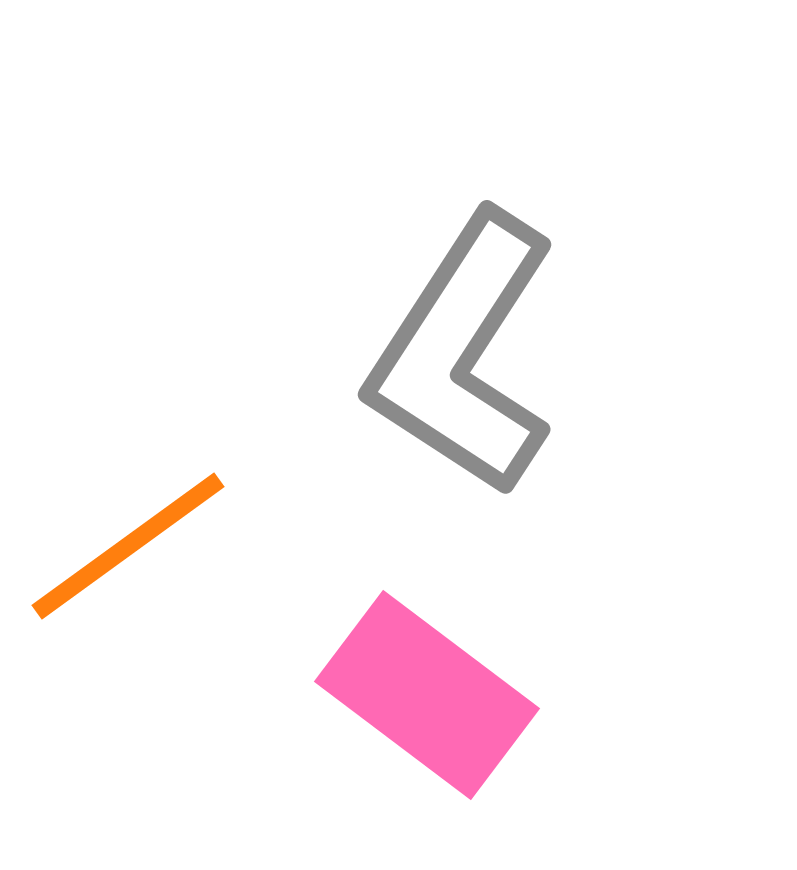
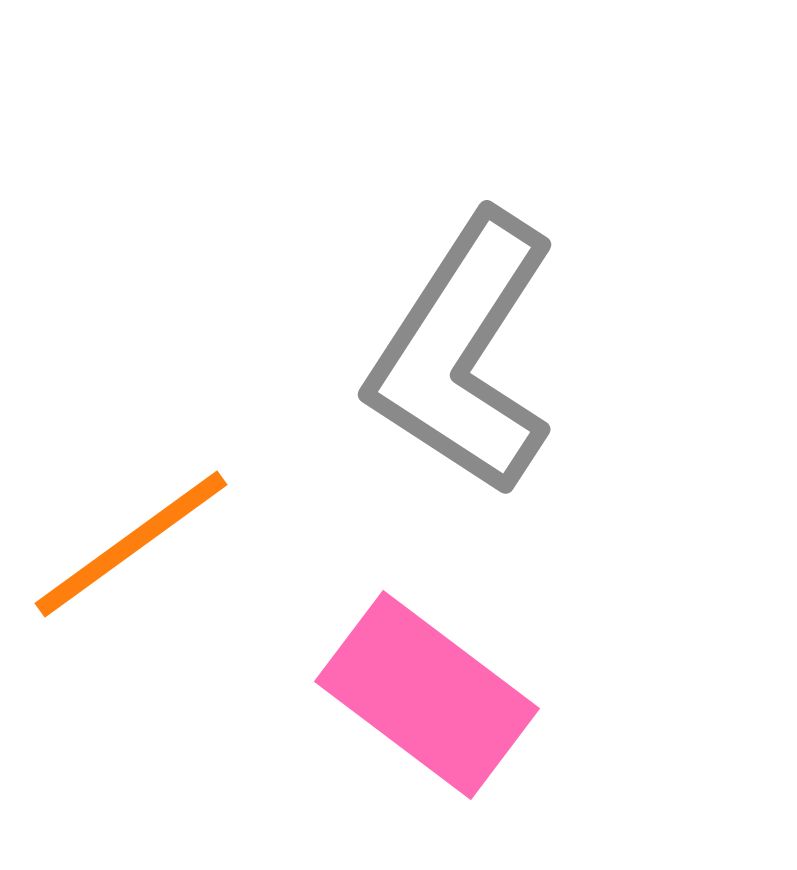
orange line: moved 3 px right, 2 px up
